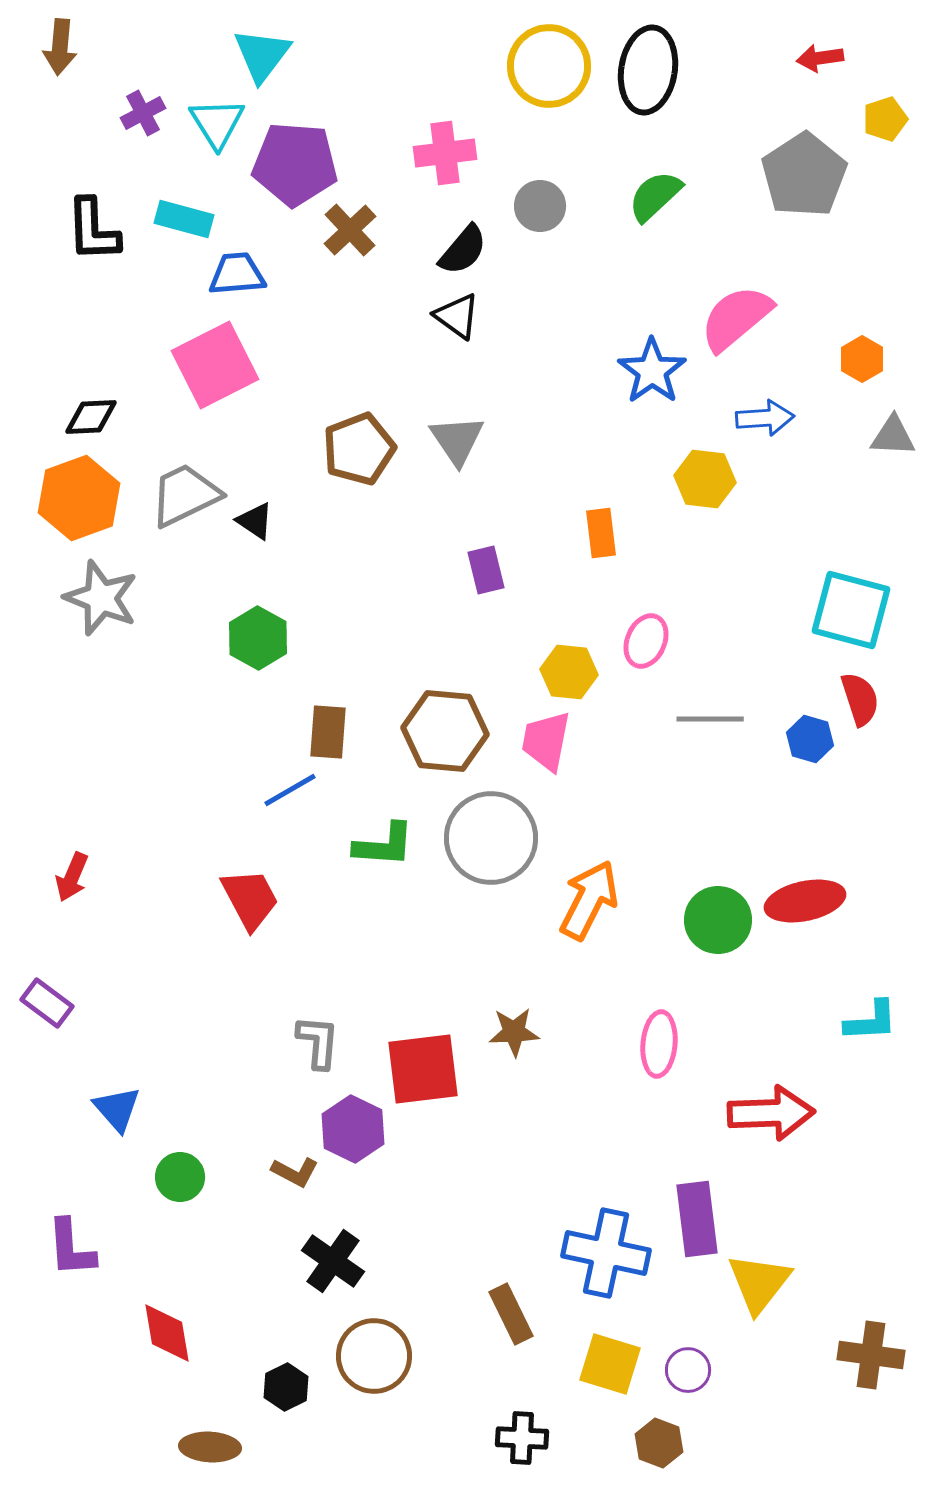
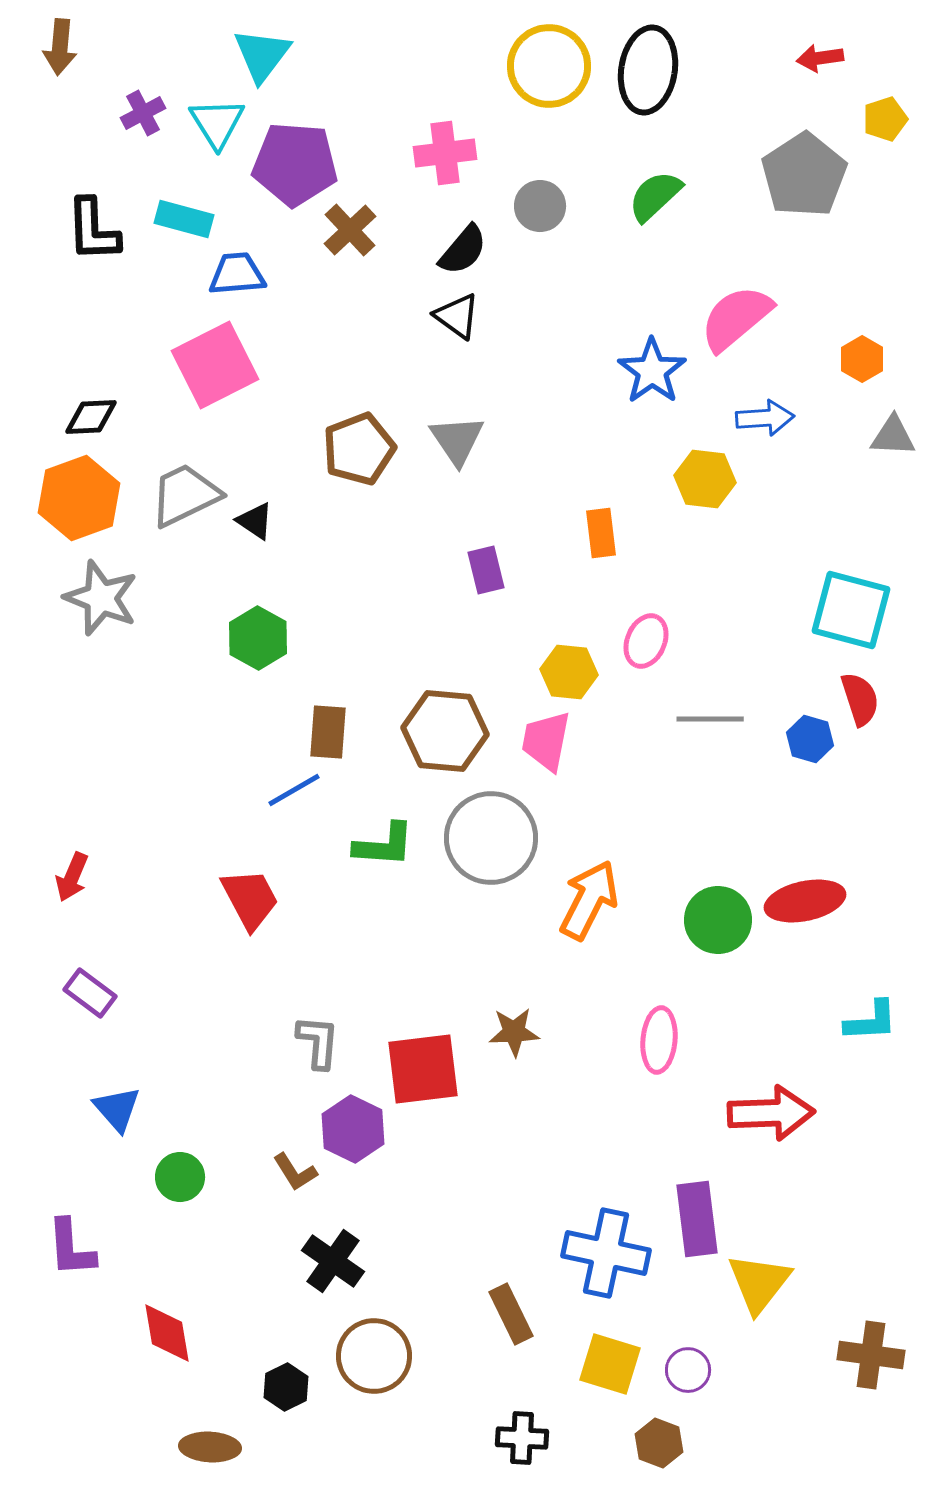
blue line at (290, 790): moved 4 px right
purple rectangle at (47, 1003): moved 43 px right, 10 px up
pink ellipse at (659, 1044): moved 4 px up
brown L-shape at (295, 1172): rotated 30 degrees clockwise
